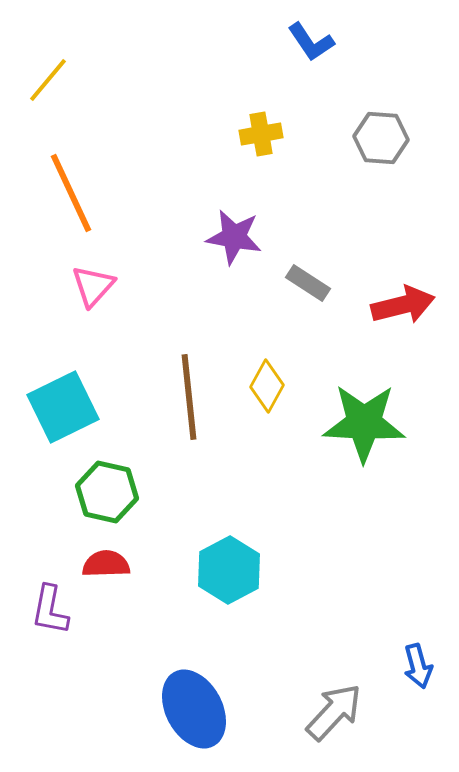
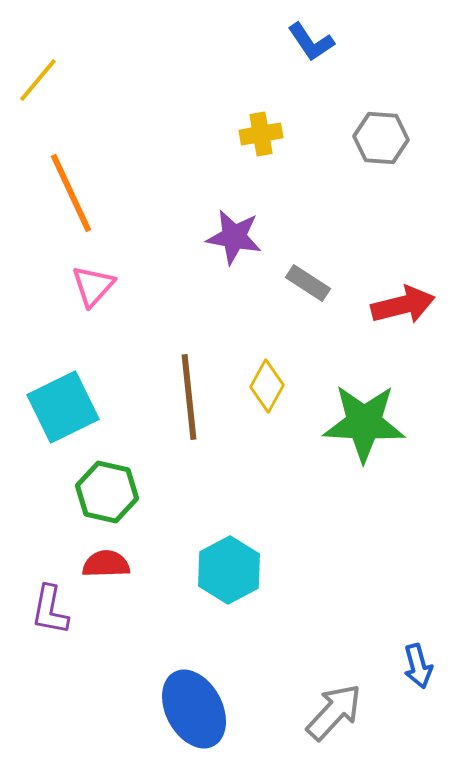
yellow line: moved 10 px left
